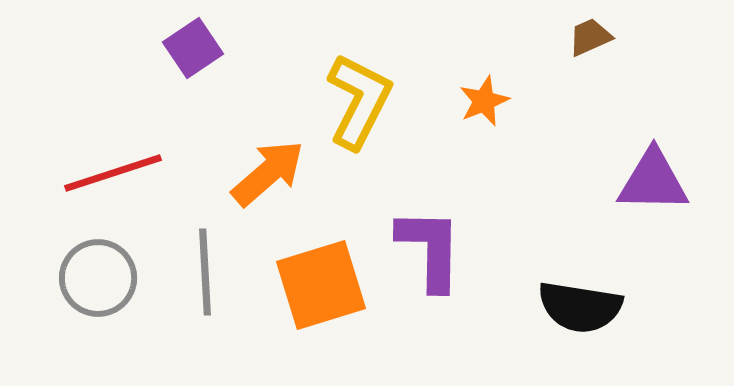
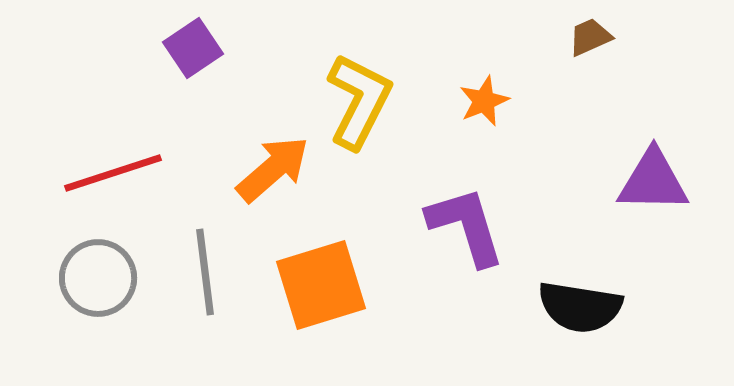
orange arrow: moved 5 px right, 4 px up
purple L-shape: moved 36 px right, 23 px up; rotated 18 degrees counterclockwise
gray line: rotated 4 degrees counterclockwise
